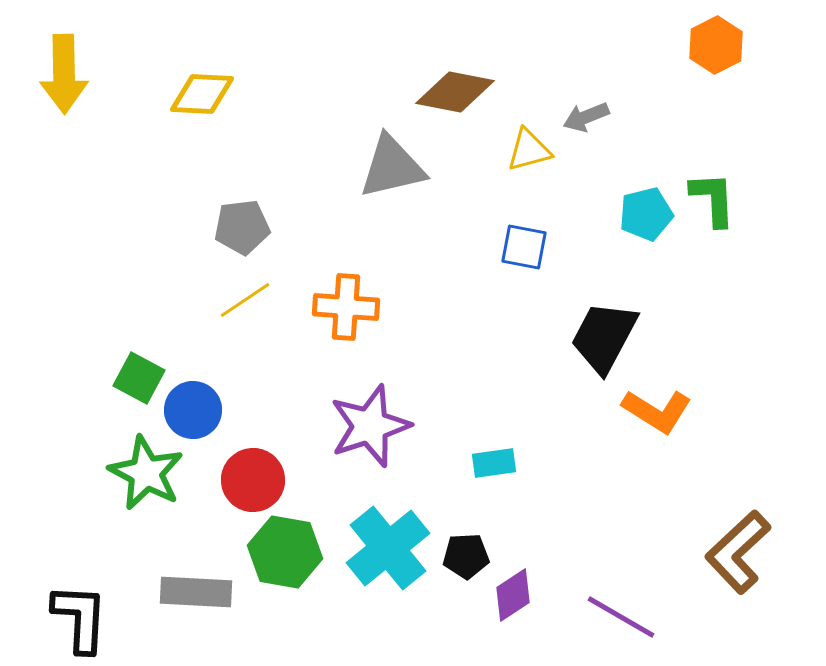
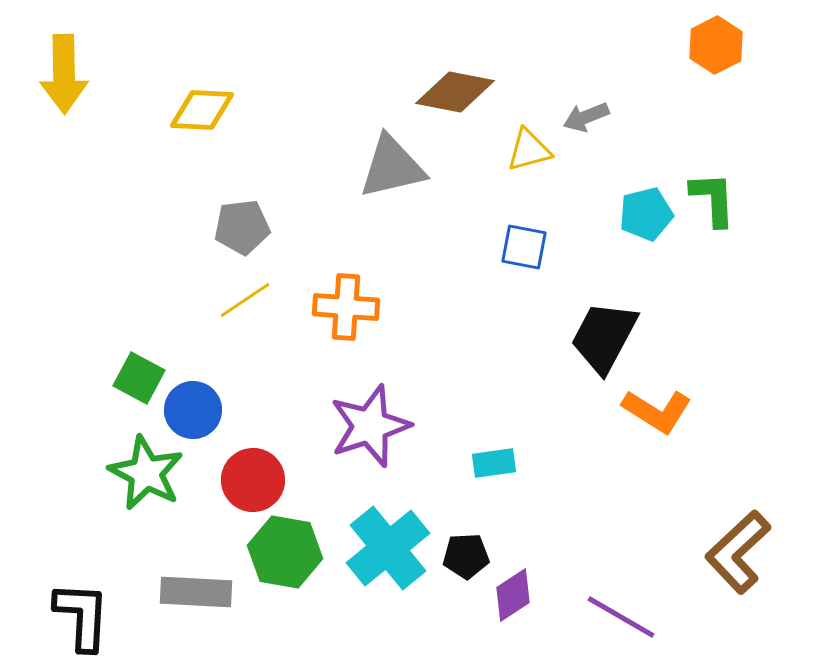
yellow diamond: moved 16 px down
black L-shape: moved 2 px right, 2 px up
